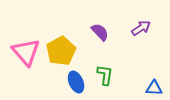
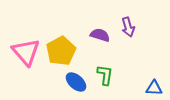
purple arrow: moved 13 px left, 1 px up; rotated 108 degrees clockwise
purple semicircle: moved 3 px down; rotated 30 degrees counterclockwise
blue ellipse: rotated 25 degrees counterclockwise
